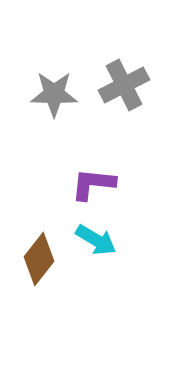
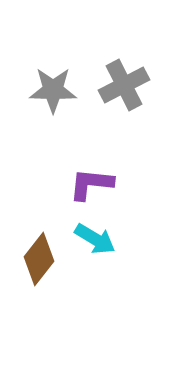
gray star: moved 1 px left, 4 px up
purple L-shape: moved 2 px left
cyan arrow: moved 1 px left, 1 px up
